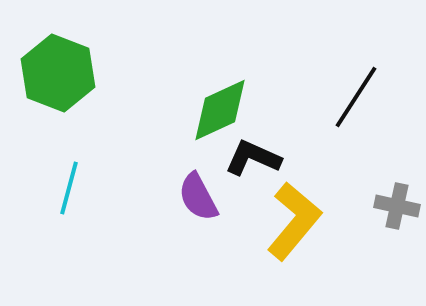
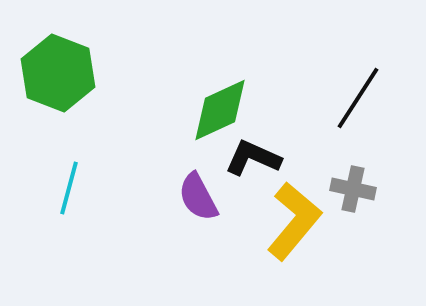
black line: moved 2 px right, 1 px down
gray cross: moved 44 px left, 17 px up
